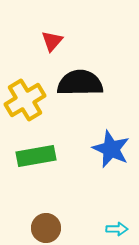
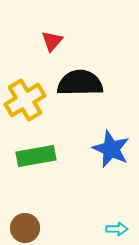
brown circle: moved 21 px left
